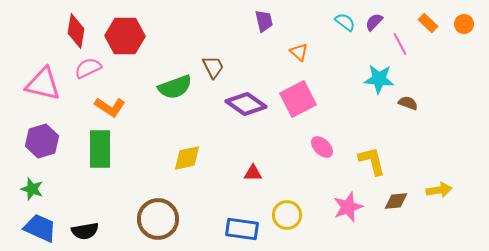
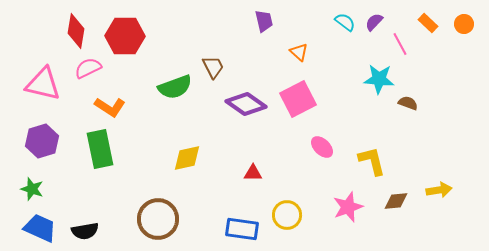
green rectangle: rotated 12 degrees counterclockwise
